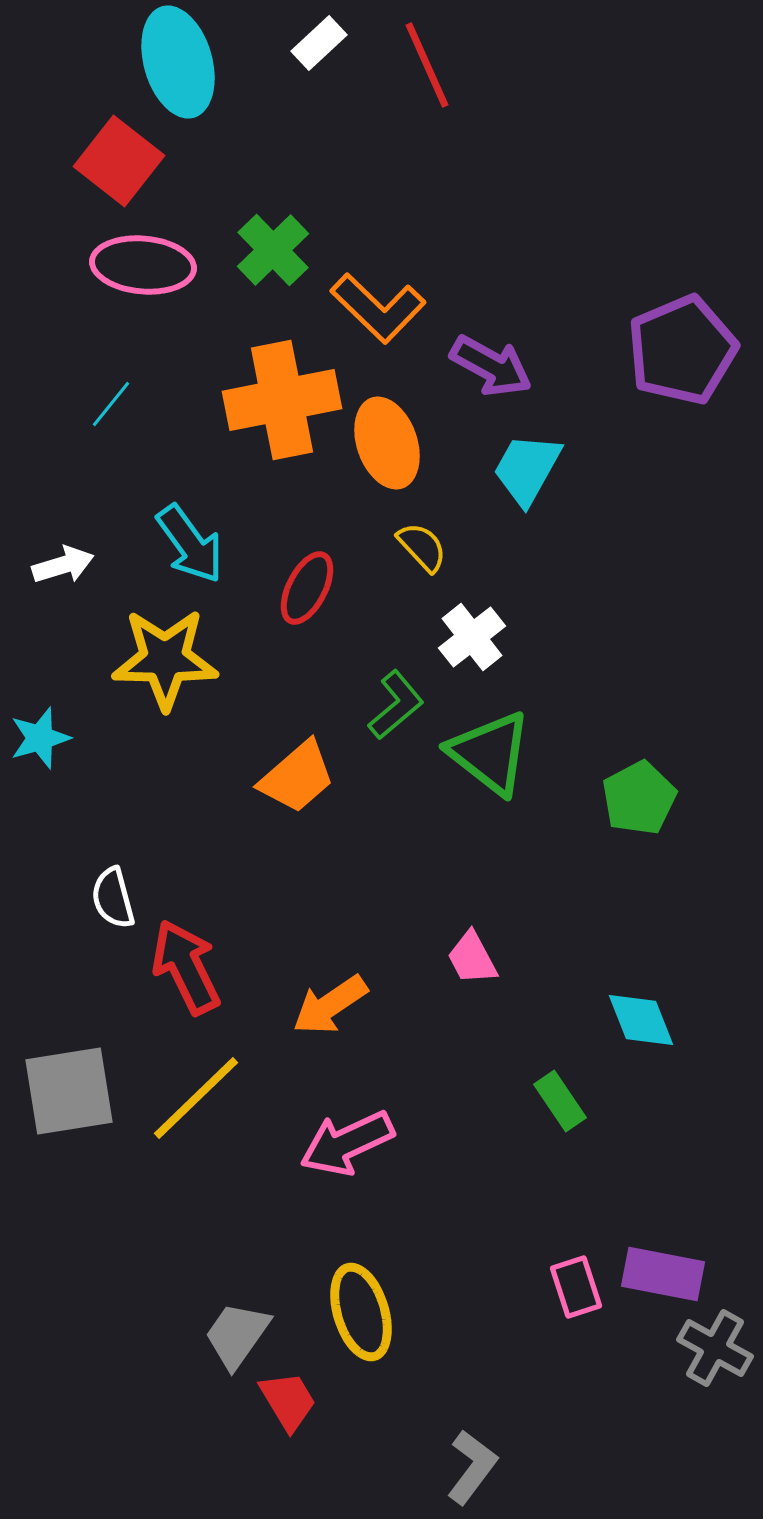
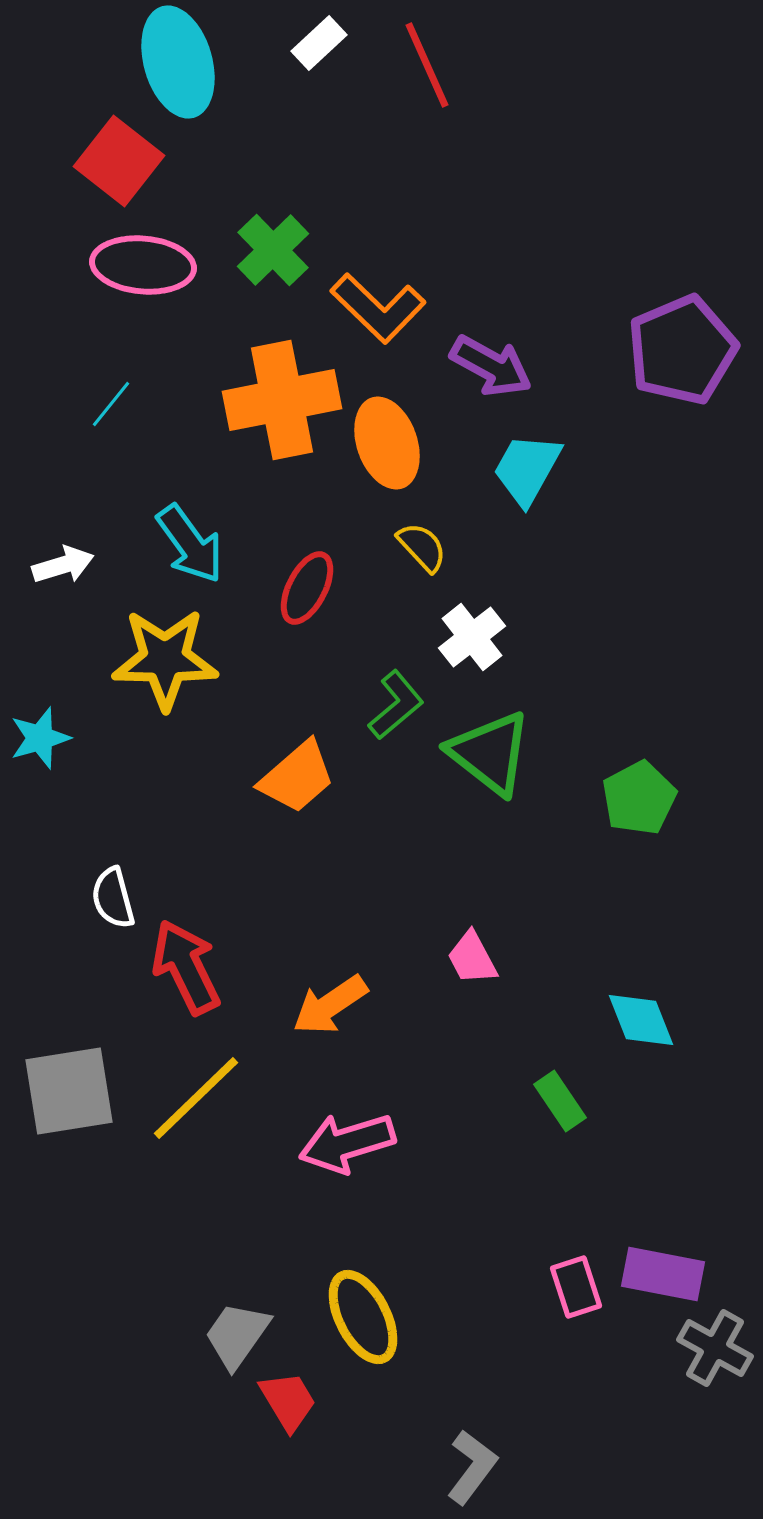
pink arrow: rotated 8 degrees clockwise
yellow ellipse: moved 2 px right, 5 px down; rotated 10 degrees counterclockwise
